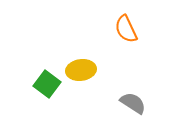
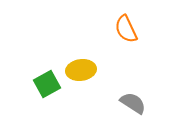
green square: rotated 24 degrees clockwise
